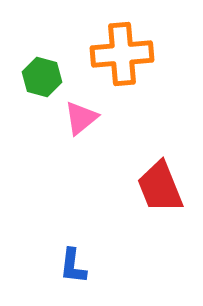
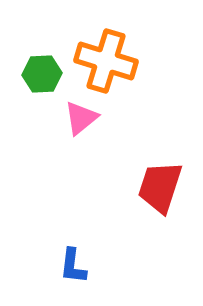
orange cross: moved 16 px left, 7 px down; rotated 22 degrees clockwise
green hexagon: moved 3 px up; rotated 18 degrees counterclockwise
red trapezoid: rotated 40 degrees clockwise
